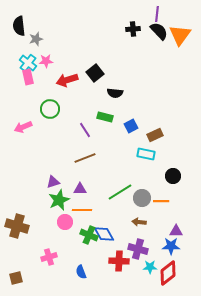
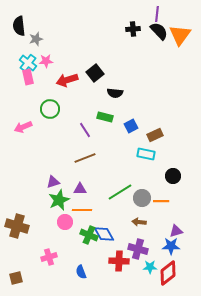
purple triangle at (176, 231): rotated 16 degrees counterclockwise
